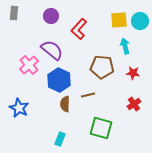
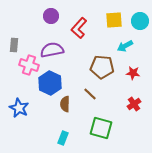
gray rectangle: moved 32 px down
yellow square: moved 5 px left
red L-shape: moved 1 px up
cyan arrow: rotated 105 degrees counterclockwise
purple semicircle: rotated 50 degrees counterclockwise
pink cross: rotated 30 degrees counterclockwise
blue hexagon: moved 9 px left, 3 px down
brown line: moved 2 px right, 1 px up; rotated 56 degrees clockwise
cyan rectangle: moved 3 px right, 1 px up
